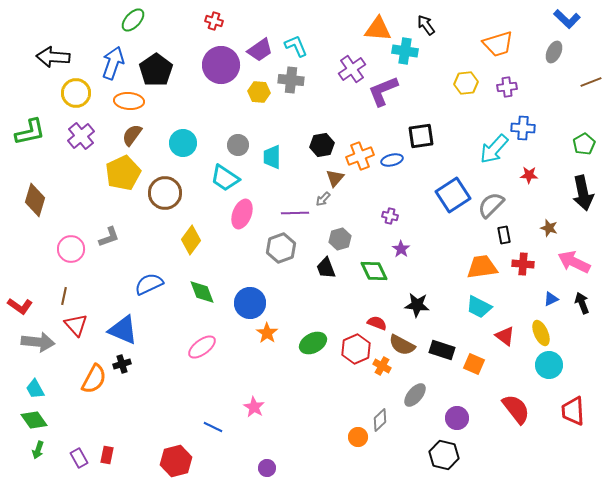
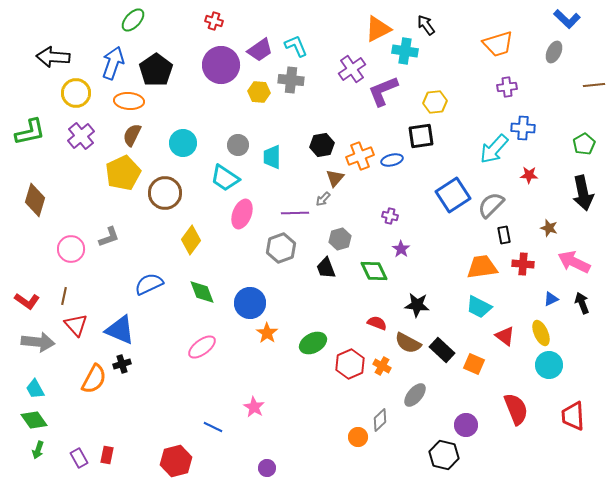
orange triangle at (378, 29): rotated 32 degrees counterclockwise
brown line at (591, 82): moved 3 px right, 3 px down; rotated 15 degrees clockwise
yellow hexagon at (466, 83): moved 31 px left, 19 px down
brown semicircle at (132, 135): rotated 10 degrees counterclockwise
red L-shape at (20, 306): moved 7 px right, 5 px up
blue triangle at (123, 330): moved 3 px left
brown semicircle at (402, 345): moved 6 px right, 2 px up
red hexagon at (356, 349): moved 6 px left, 15 px down
black rectangle at (442, 350): rotated 25 degrees clockwise
red semicircle at (516, 409): rotated 16 degrees clockwise
red trapezoid at (573, 411): moved 5 px down
purple circle at (457, 418): moved 9 px right, 7 px down
